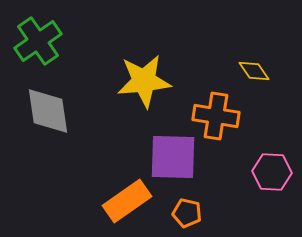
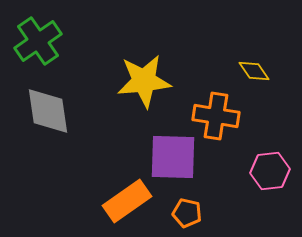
pink hexagon: moved 2 px left, 1 px up; rotated 9 degrees counterclockwise
